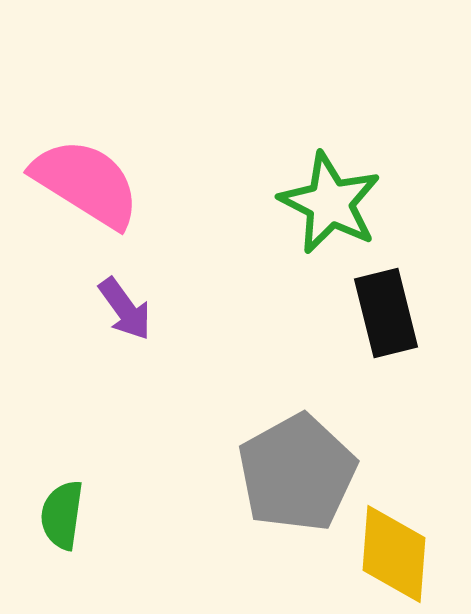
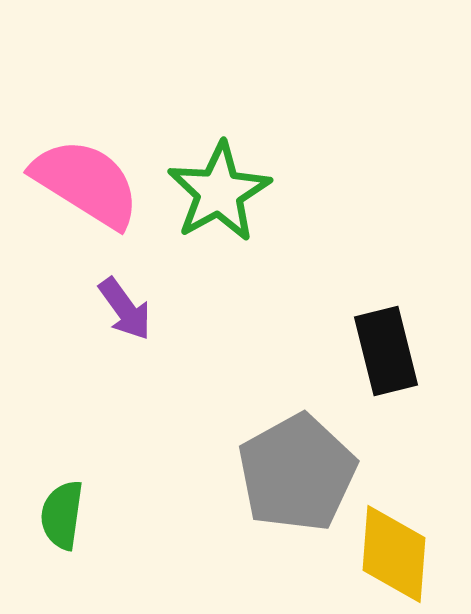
green star: moved 111 px left, 11 px up; rotated 16 degrees clockwise
black rectangle: moved 38 px down
